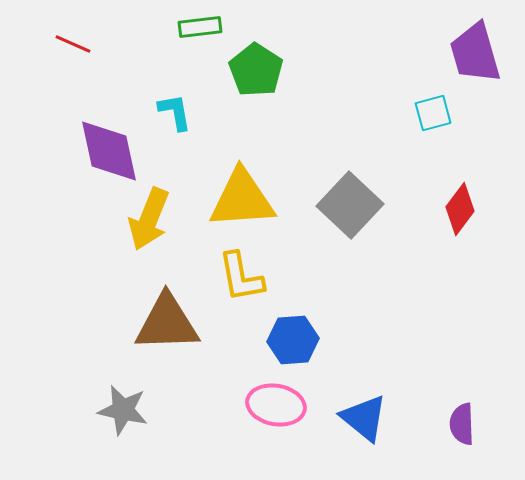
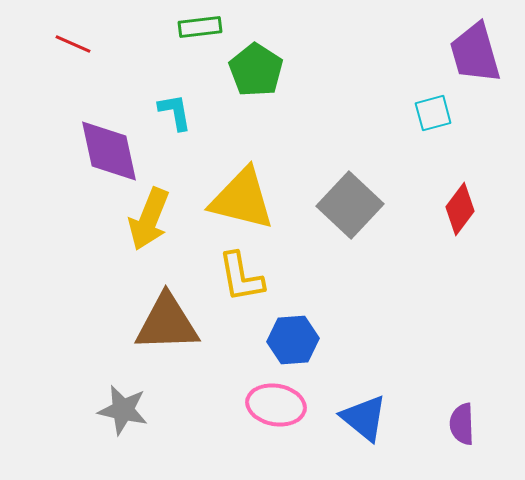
yellow triangle: rotated 18 degrees clockwise
